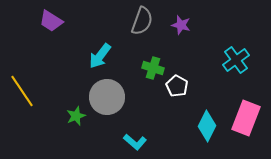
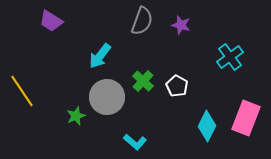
cyan cross: moved 6 px left, 3 px up
green cross: moved 10 px left, 13 px down; rotated 25 degrees clockwise
